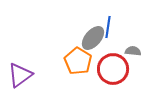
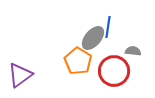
red circle: moved 1 px right, 2 px down
